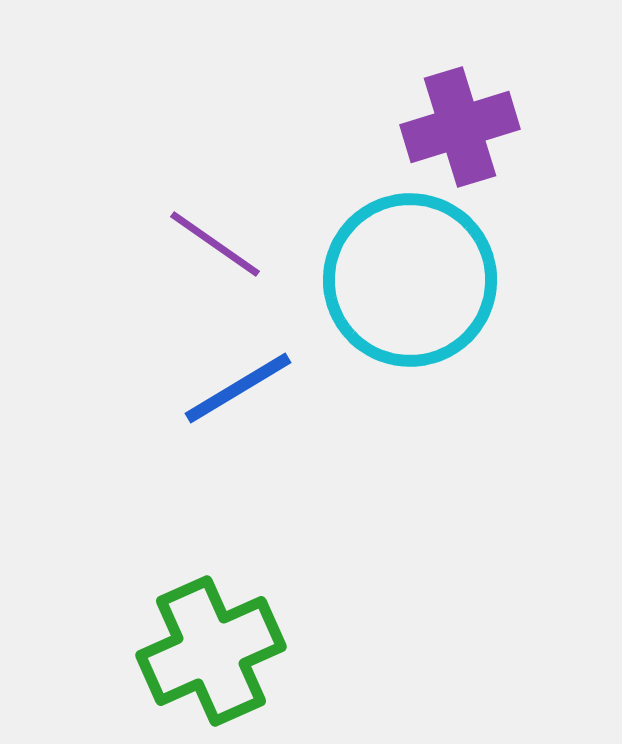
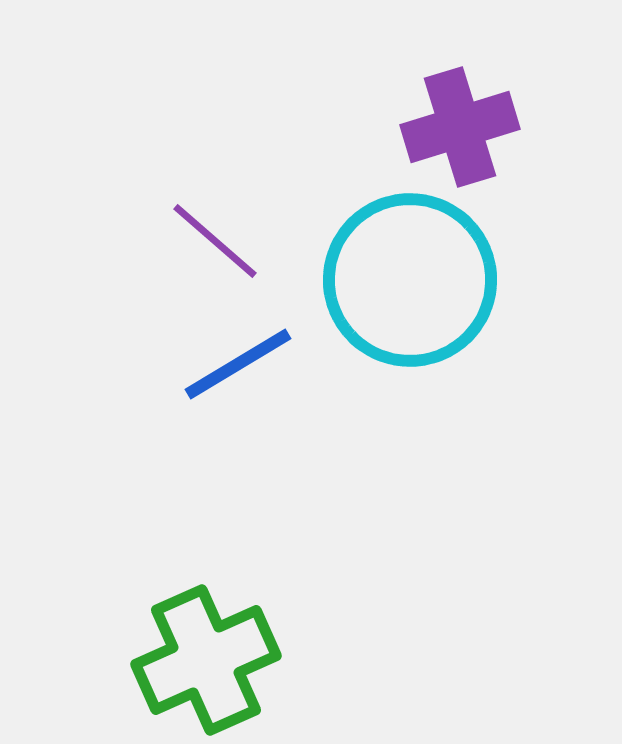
purple line: moved 3 px up; rotated 6 degrees clockwise
blue line: moved 24 px up
green cross: moved 5 px left, 9 px down
